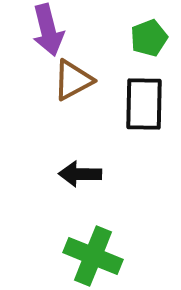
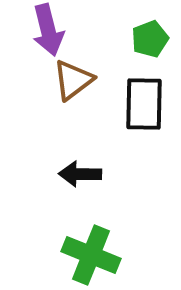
green pentagon: moved 1 px right, 1 px down
brown triangle: rotated 9 degrees counterclockwise
green cross: moved 2 px left, 1 px up
